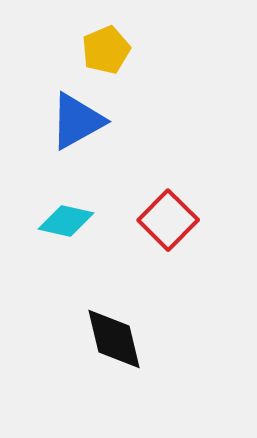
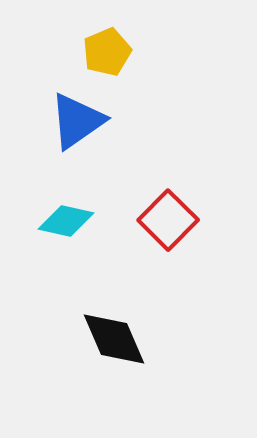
yellow pentagon: moved 1 px right, 2 px down
blue triangle: rotated 6 degrees counterclockwise
black diamond: rotated 10 degrees counterclockwise
